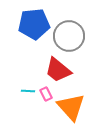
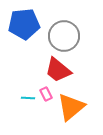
blue pentagon: moved 10 px left
gray circle: moved 5 px left
cyan line: moved 7 px down
orange triangle: rotated 32 degrees clockwise
